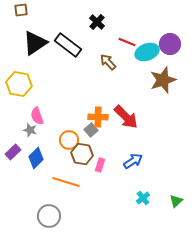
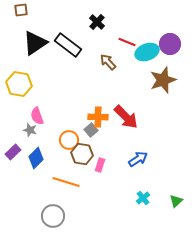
blue arrow: moved 5 px right, 2 px up
gray circle: moved 4 px right
